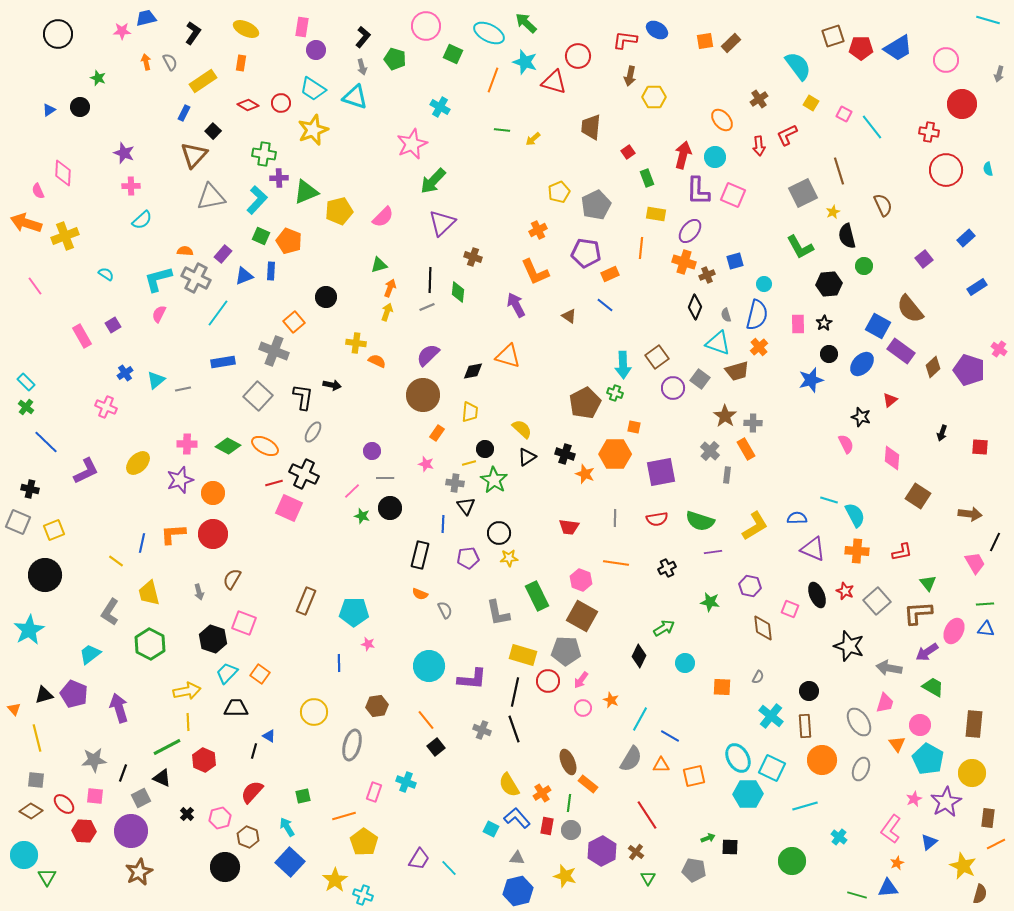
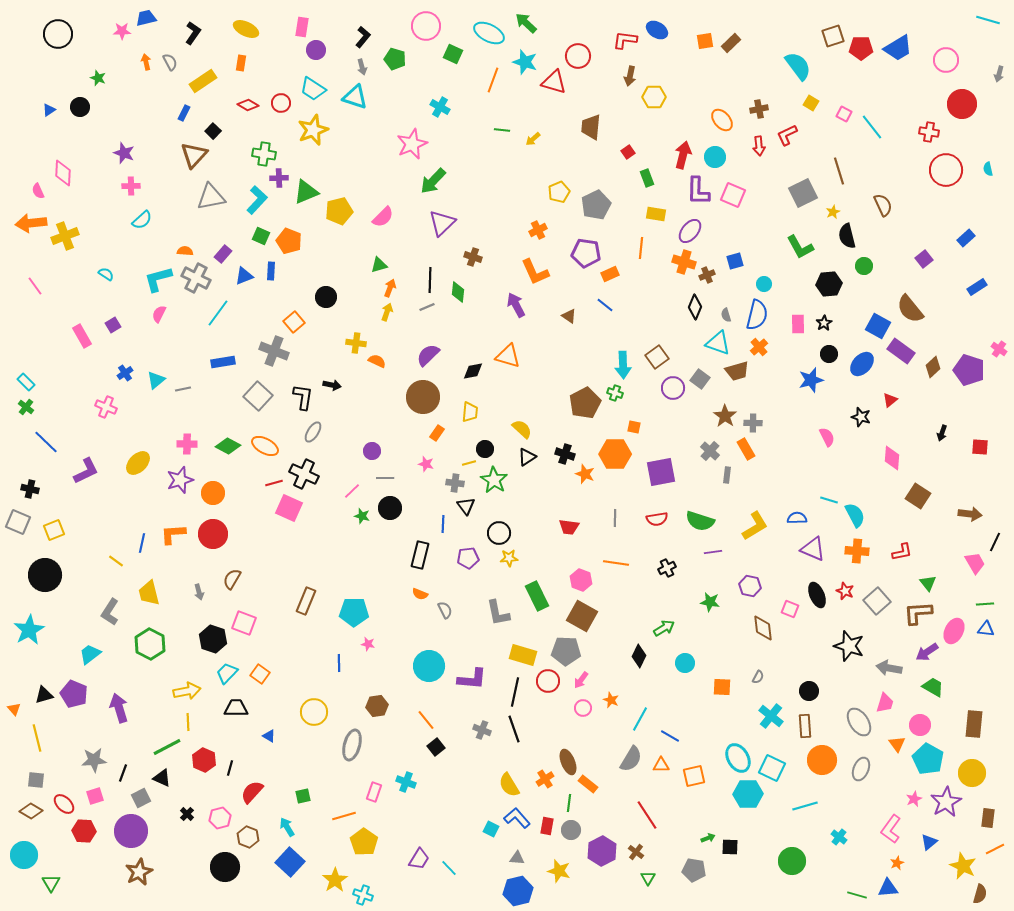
brown cross at (759, 99): moved 10 px down; rotated 24 degrees clockwise
orange arrow at (26, 223): moved 5 px right; rotated 24 degrees counterclockwise
brown circle at (423, 395): moved 2 px down
pink semicircle at (846, 444): moved 19 px left, 7 px up
black line at (254, 751): moved 24 px left, 17 px down
orange cross at (542, 793): moved 3 px right, 14 px up
pink square at (95, 796): rotated 24 degrees counterclockwise
orange line at (996, 844): moved 1 px left, 5 px down
yellow star at (565, 876): moved 6 px left, 5 px up
green triangle at (47, 877): moved 4 px right, 6 px down
